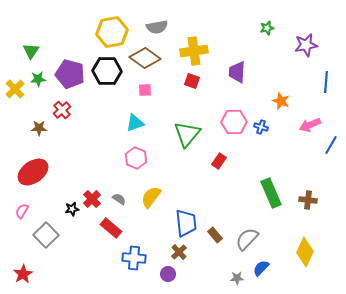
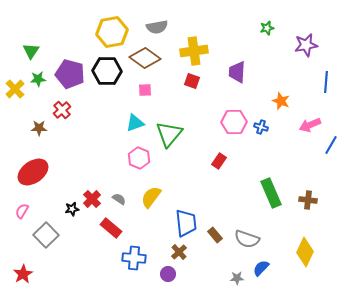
green triangle at (187, 134): moved 18 px left
pink hexagon at (136, 158): moved 3 px right
gray semicircle at (247, 239): rotated 115 degrees counterclockwise
